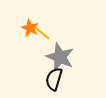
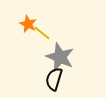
orange star: moved 2 px left, 4 px up
